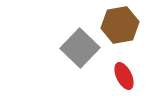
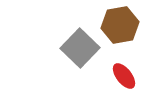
red ellipse: rotated 12 degrees counterclockwise
